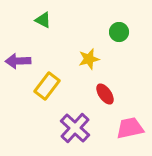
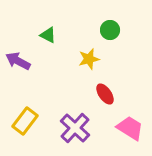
green triangle: moved 5 px right, 15 px down
green circle: moved 9 px left, 2 px up
purple arrow: rotated 30 degrees clockwise
yellow rectangle: moved 22 px left, 35 px down
pink trapezoid: rotated 44 degrees clockwise
